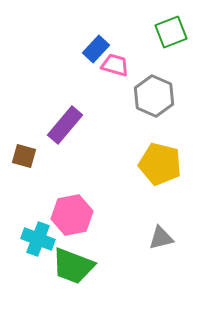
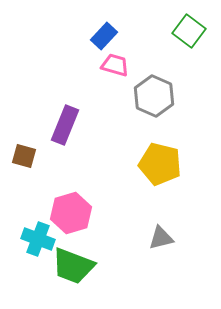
green square: moved 18 px right, 1 px up; rotated 32 degrees counterclockwise
blue rectangle: moved 8 px right, 13 px up
purple rectangle: rotated 18 degrees counterclockwise
pink hexagon: moved 1 px left, 2 px up; rotated 6 degrees counterclockwise
